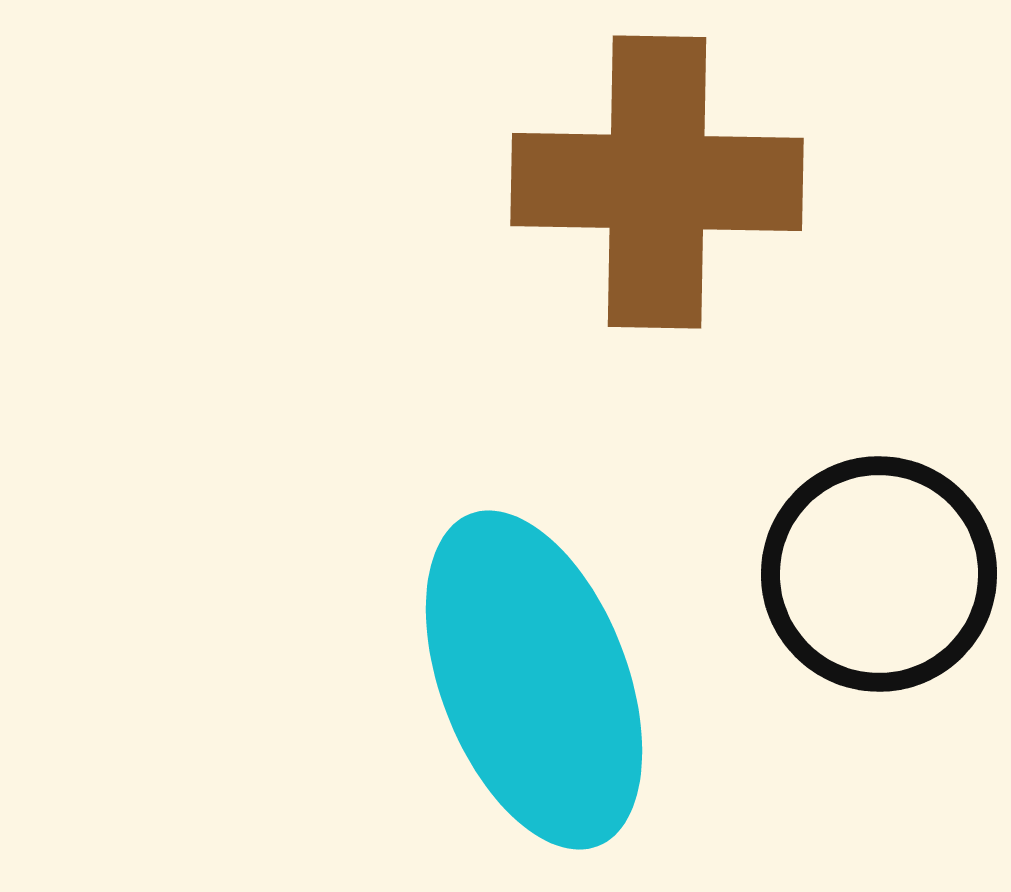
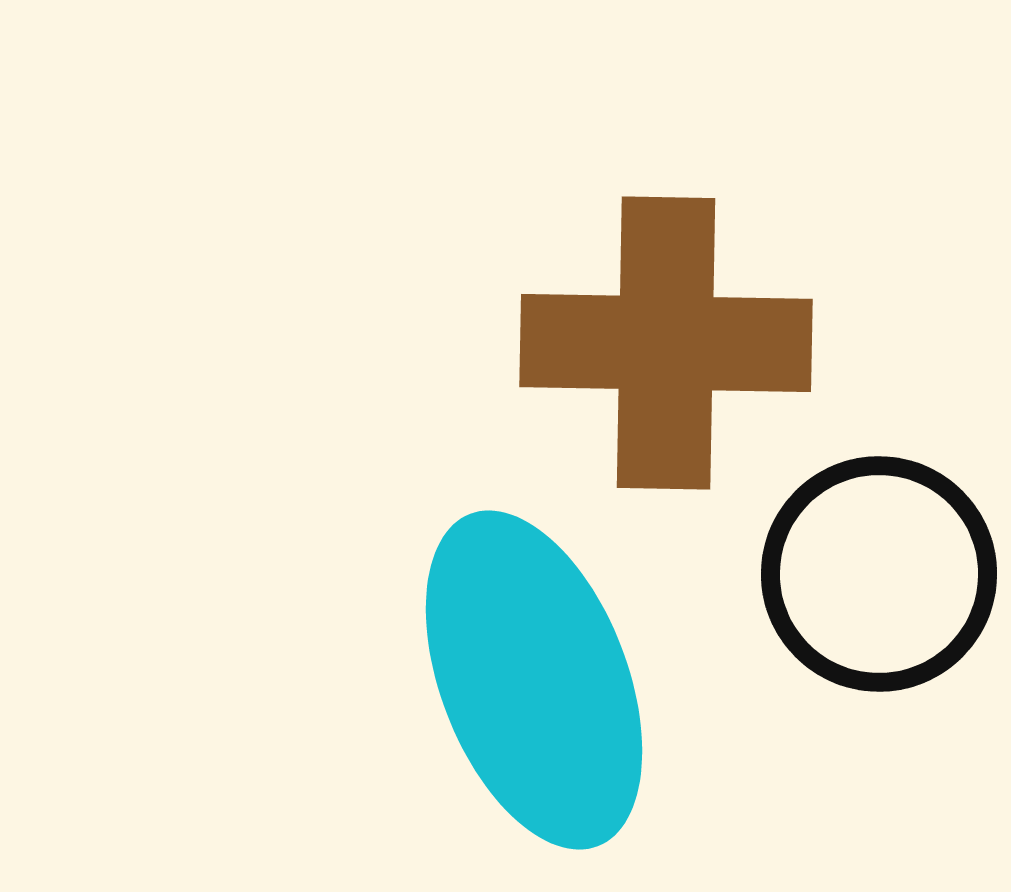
brown cross: moved 9 px right, 161 px down
